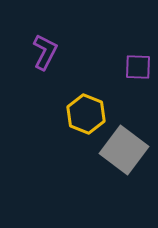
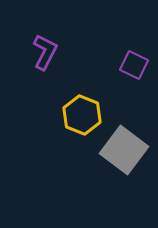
purple square: moved 4 px left, 2 px up; rotated 24 degrees clockwise
yellow hexagon: moved 4 px left, 1 px down
